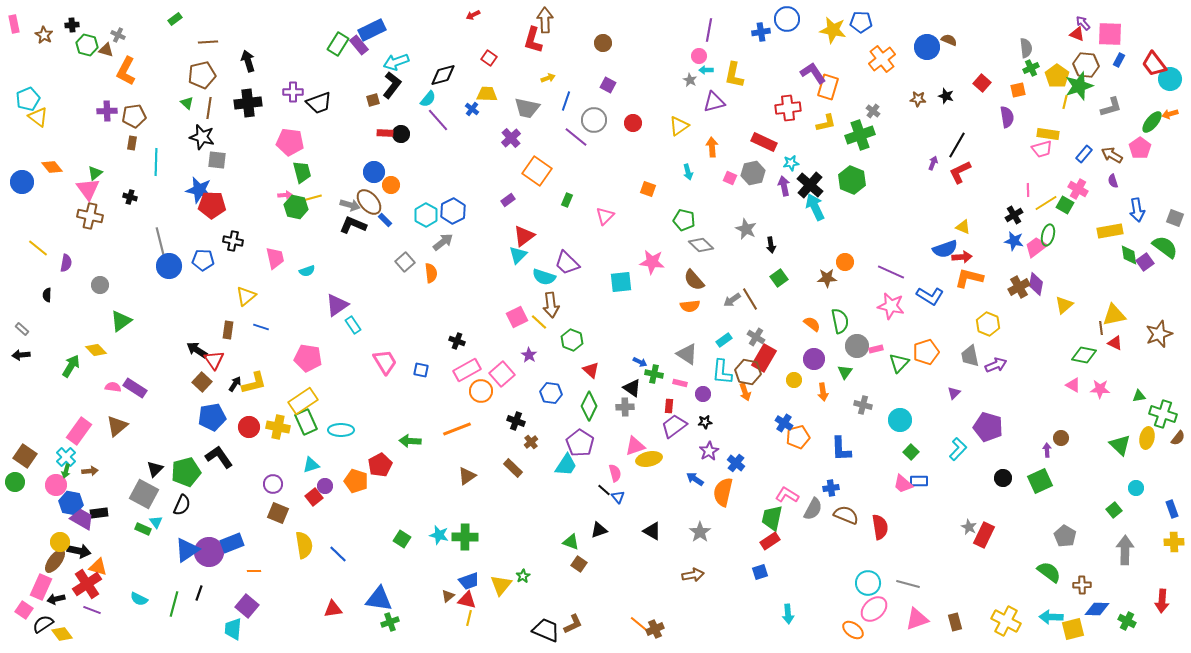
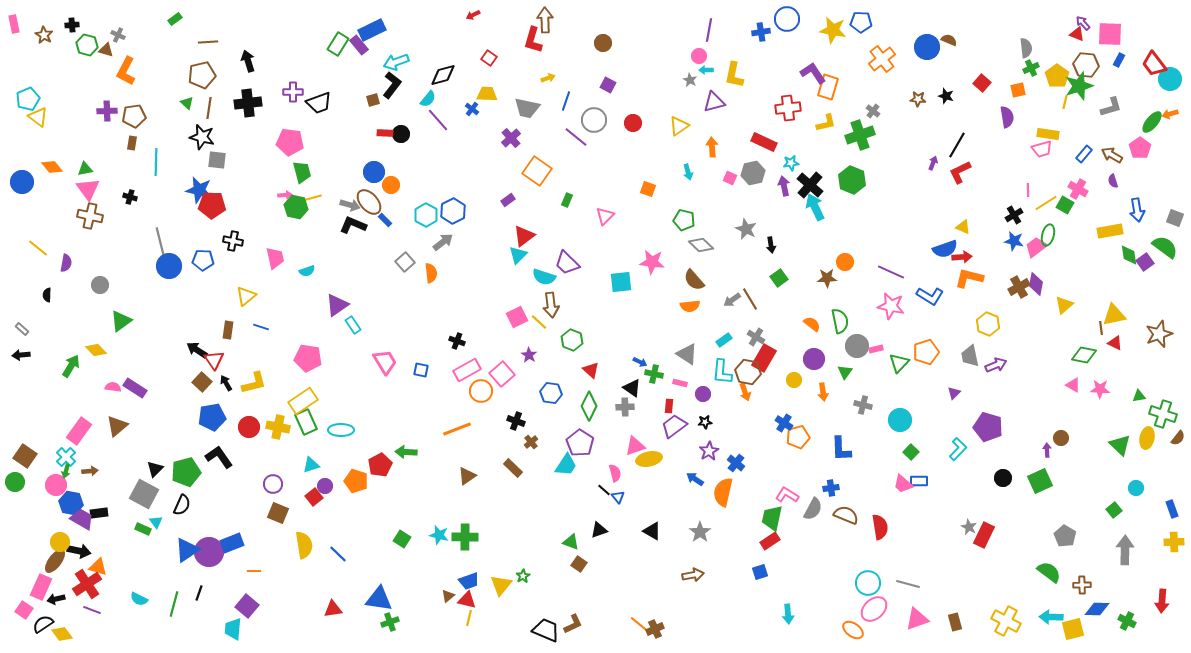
green triangle at (95, 173): moved 10 px left, 4 px up; rotated 28 degrees clockwise
black arrow at (235, 384): moved 9 px left, 1 px up; rotated 63 degrees counterclockwise
green arrow at (410, 441): moved 4 px left, 11 px down
